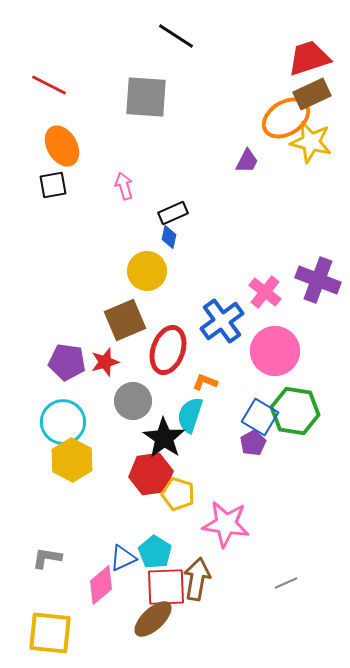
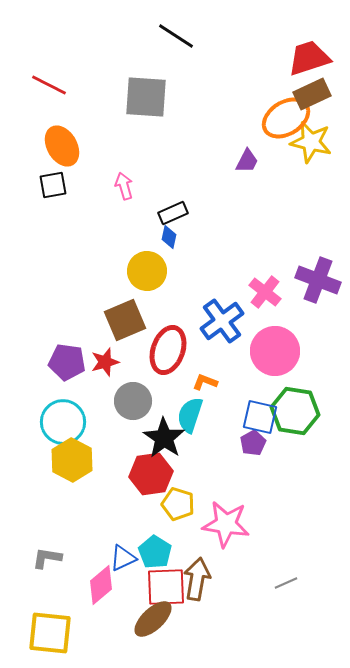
blue square at (260, 417): rotated 18 degrees counterclockwise
yellow pentagon at (178, 494): moved 10 px down
